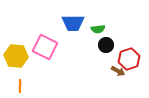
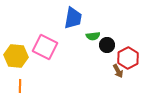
blue trapezoid: moved 5 px up; rotated 80 degrees counterclockwise
green semicircle: moved 5 px left, 7 px down
black circle: moved 1 px right
red hexagon: moved 1 px left, 1 px up; rotated 10 degrees counterclockwise
brown arrow: rotated 32 degrees clockwise
